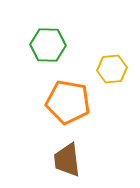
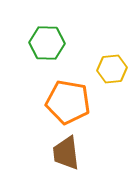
green hexagon: moved 1 px left, 2 px up
brown trapezoid: moved 1 px left, 7 px up
